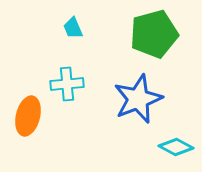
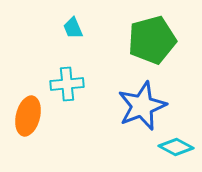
green pentagon: moved 2 px left, 6 px down
blue star: moved 4 px right, 7 px down
